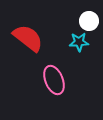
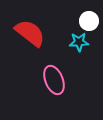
red semicircle: moved 2 px right, 5 px up
